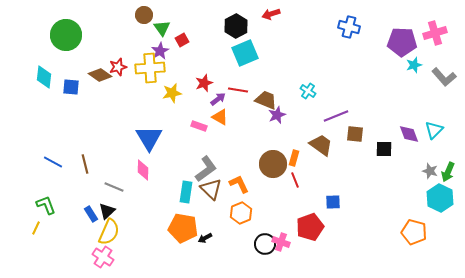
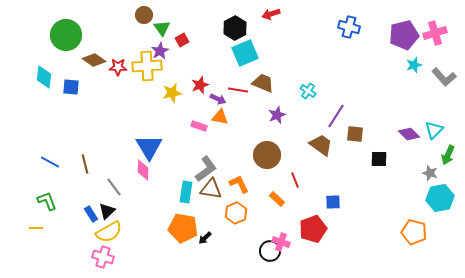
black hexagon at (236, 26): moved 1 px left, 2 px down
purple pentagon at (402, 42): moved 2 px right, 7 px up; rotated 16 degrees counterclockwise
red star at (118, 67): rotated 18 degrees clockwise
yellow cross at (150, 68): moved 3 px left, 2 px up
brown diamond at (100, 75): moved 6 px left, 15 px up
red star at (204, 83): moved 4 px left, 2 px down
purple arrow at (218, 99): rotated 63 degrees clockwise
brown trapezoid at (266, 100): moved 3 px left, 17 px up
purple line at (336, 116): rotated 35 degrees counterclockwise
orange triangle at (220, 117): rotated 18 degrees counterclockwise
purple diamond at (409, 134): rotated 25 degrees counterclockwise
blue triangle at (149, 138): moved 9 px down
black square at (384, 149): moved 5 px left, 10 px down
orange rectangle at (294, 158): moved 17 px left, 41 px down; rotated 63 degrees counterclockwise
blue line at (53, 162): moved 3 px left
brown circle at (273, 164): moved 6 px left, 9 px up
gray star at (430, 171): moved 2 px down
green arrow at (448, 172): moved 17 px up
gray line at (114, 187): rotated 30 degrees clockwise
brown triangle at (211, 189): rotated 35 degrees counterclockwise
cyan hexagon at (440, 198): rotated 24 degrees clockwise
green L-shape at (46, 205): moved 1 px right, 4 px up
orange hexagon at (241, 213): moved 5 px left
red pentagon at (310, 227): moved 3 px right, 2 px down
yellow line at (36, 228): rotated 64 degrees clockwise
yellow semicircle at (109, 232): rotated 36 degrees clockwise
black arrow at (205, 238): rotated 16 degrees counterclockwise
black circle at (265, 244): moved 5 px right, 7 px down
pink cross at (103, 257): rotated 15 degrees counterclockwise
